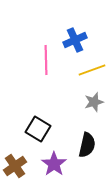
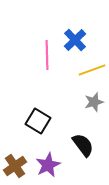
blue cross: rotated 20 degrees counterclockwise
pink line: moved 1 px right, 5 px up
black square: moved 8 px up
black semicircle: moved 4 px left; rotated 50 degrees counterclockwise
purple star: moved 6 px left, 1 px down; rotated 10 degrees clockwise
